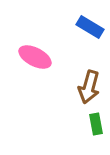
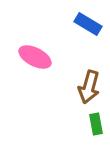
blue rectangle: moved 2 px left, 3 px up
